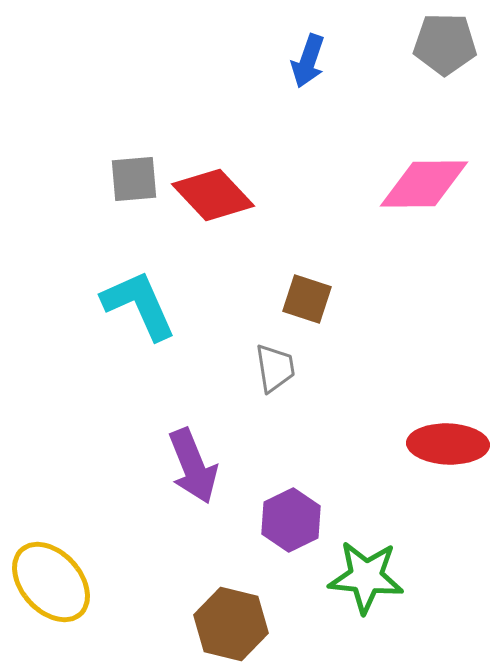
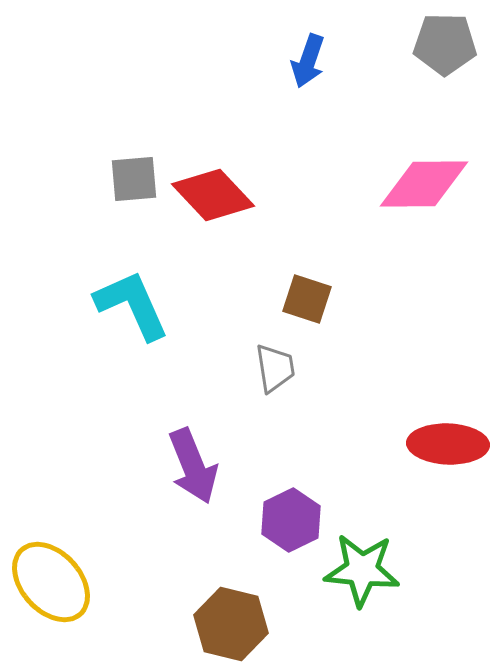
cyan L-shape: moved 7 px left
green star: moved 4 px left, 7 px up
